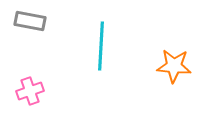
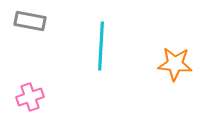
orange star: moved 1 px right, 2 px up
pink cross: moved 6 px down
